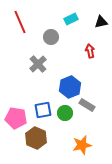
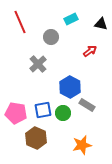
black triangle: moved 2 px down; rotated 24 degrees clockwise
red arrow: rotated 64 degrees clockwise
blue hexagon: rotated 10 degrees counterclockwise
green circle: moved 2 px left
pink pentagon: moved 5 px up
